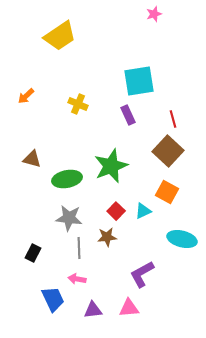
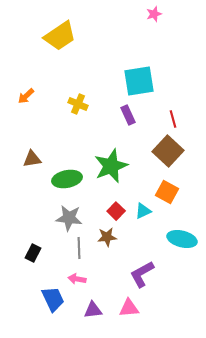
brown triangle: rotated 24 degrees counterclockwise
